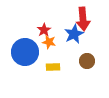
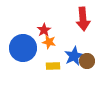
blue star: moved 22 px down
blue circle: moved 2 px left, 4 px up
yellow rectangle: moved 1 px up
